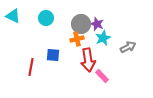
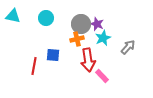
cyan triangle: rotated 14 degrees counterclockwise
gray arrow: rotated 21 degrees counterclockwise
red line: moved 3 px right, 1 px up
